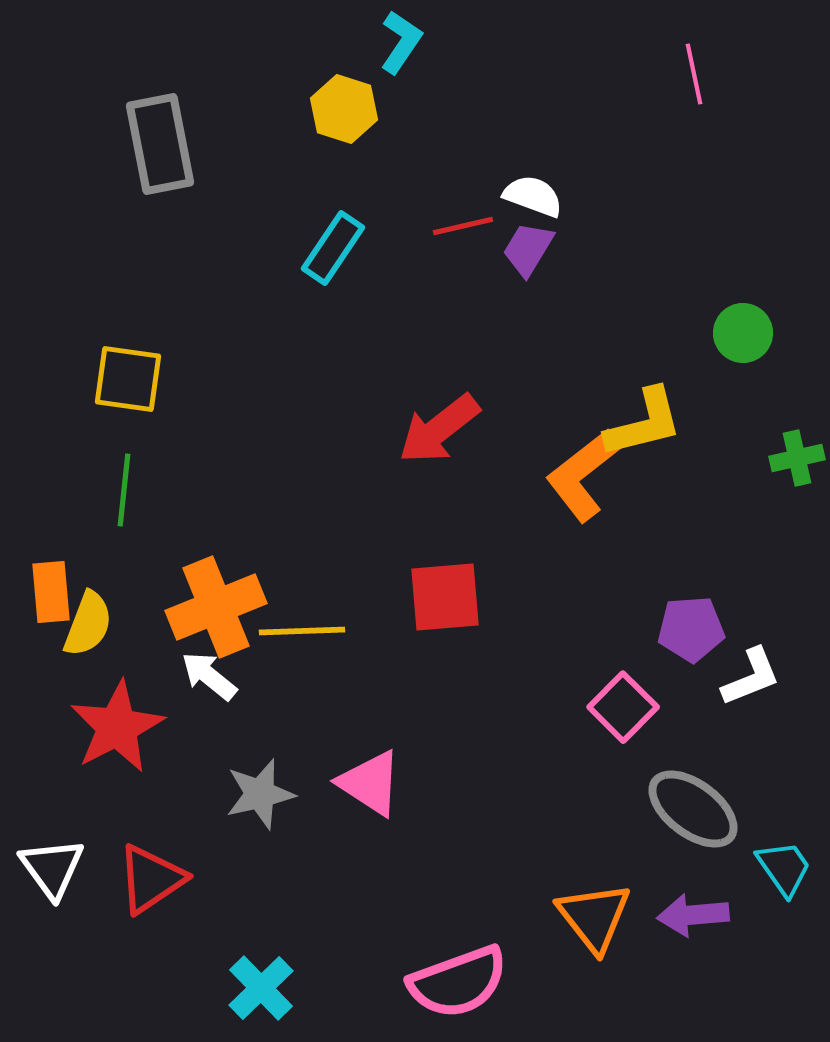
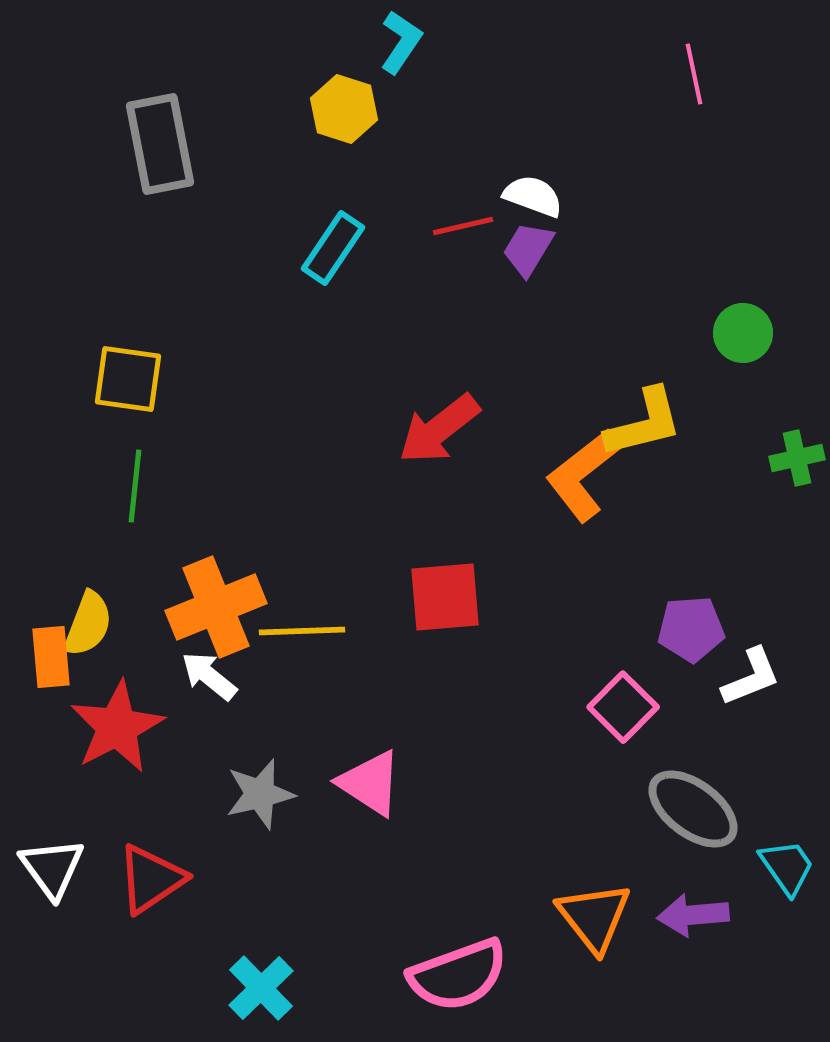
green line: moved 11 px right, 4 px up
orange rectangle: moved 65 px down
cyan trapezoid: moved 3 px right, 1 px up
pink semicircle: moved 7 px up
